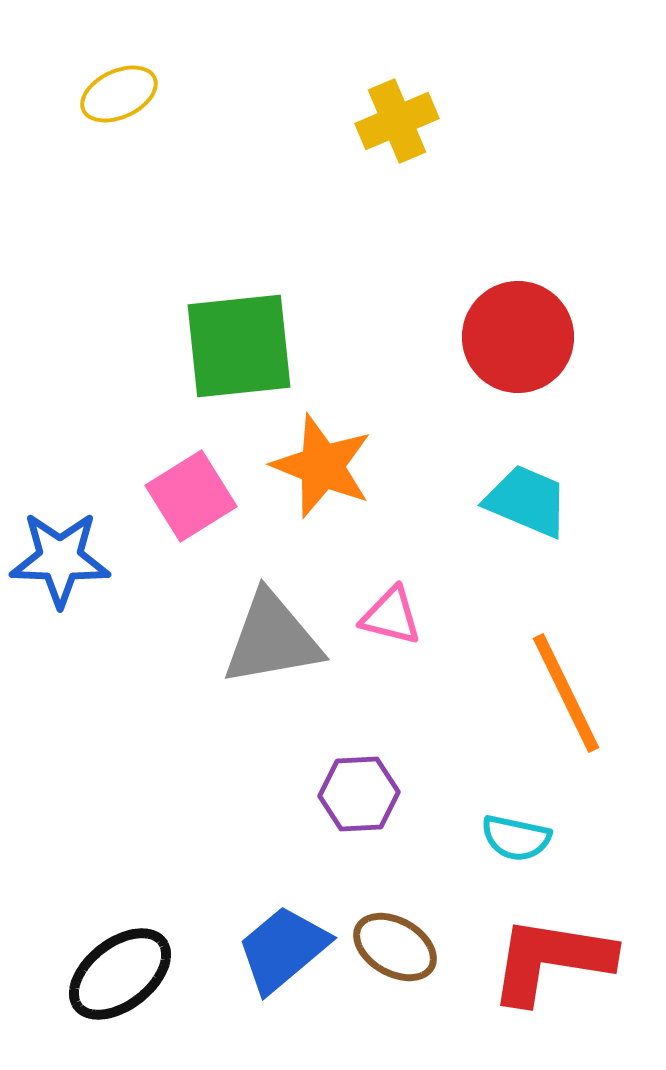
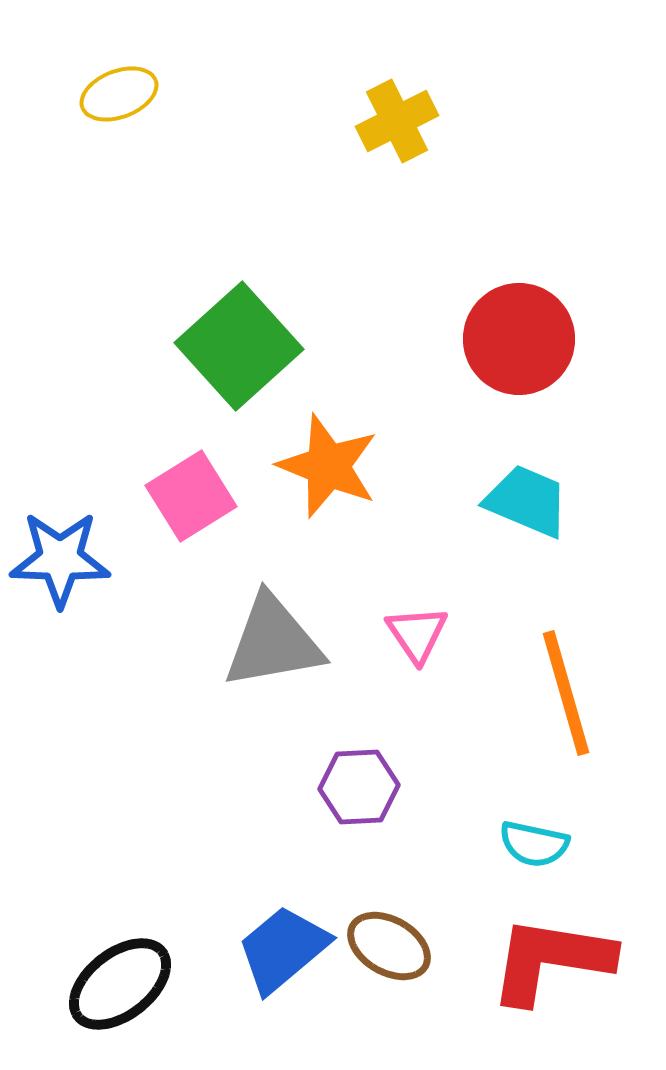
yellow ellipse: rotated 4 degrees clockwise
yellow cross: rotated 4 degrees counterclockwise
red circle: moved 1 px right, 2 px down
green square: rotated 36 degrees counterclockwise
orange star: moved 6 px right
pink triangle: moved 26 px right, 18 px down; rotated 42 degrees clockwise
gray triangle: moved 1 px right, 3 px down
orange line: rotated 10 degrees clockwise
purple hexagon: moved 7 px up
cyan semicircle: moved 18 px right, 6 px down
brown ellipse: moved 6 px left, 1 px up
black ellipse: moved 10 px down
